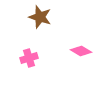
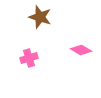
pink diamond: moved 1 px up
